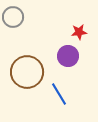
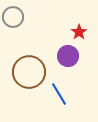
red star: rotated 28 degrees counterclockwise
brown circle: moved 2 px right
